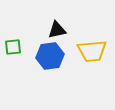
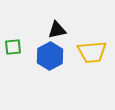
yellow trapezoid: moved 1 px down
blue hexagon: rotated 20 degrees counterclockwise
